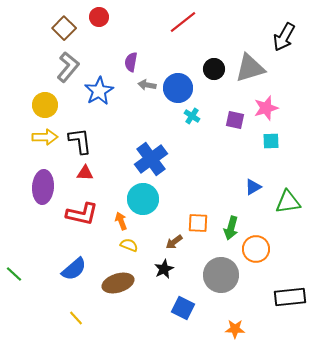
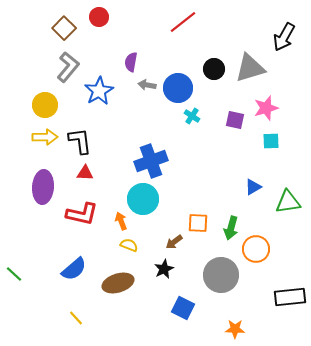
blue cross: moved 2 px down; rotated 16 degrees clockwise
